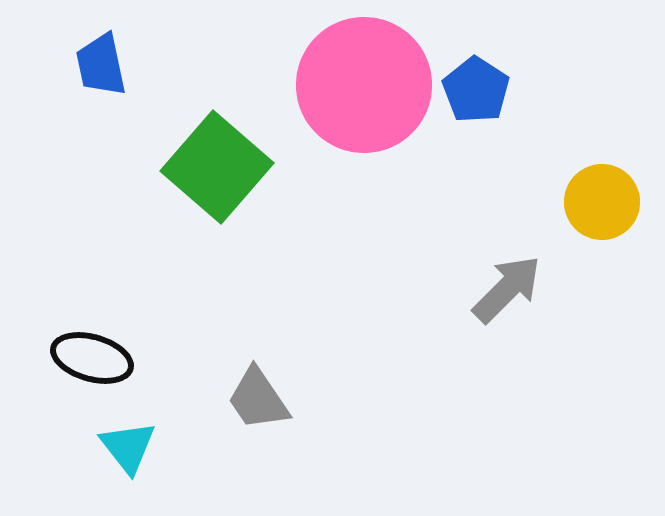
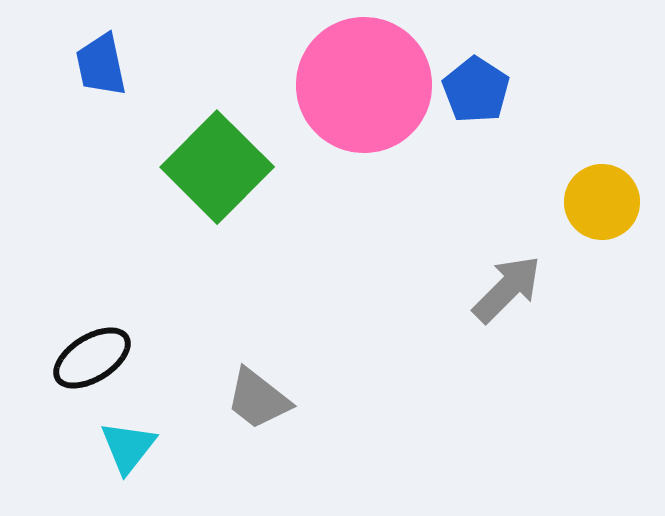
green square: rotated 4 degrees clockwise
black ellipse: rotated 48 degrees counterclockwise
gray trapezoid: rotated 18 degrees counterclockwise
cyan triangle: rotated 16 degrees clockwise
